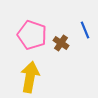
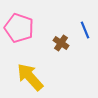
pink pentagon: moved 13 px left, 7 px up
yellow arrow: rotated 52 degrees counterclockwise
